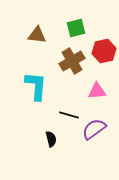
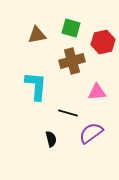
green square: moved 5 px left; rotated 30 degrees clockwise
brown triangle: rotated 18 degrees counterclockwise
red hexagon: moved 1 px left, 9 px up
brown cross: rotated 15 degrees clockwise
pink triangle: moved 1 px down
black line: moved 1 px left, 2 px up
purple semicircle: moved 3 px left, 4 px down
